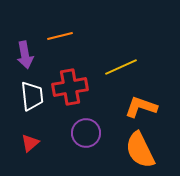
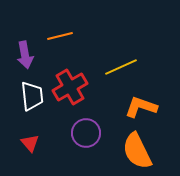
red cross: rotated 20 degrees counterclockwise
red triangle: rotated 30 degrees counterclockwise
orange semicircle: moved 3 px left, 1 px down
